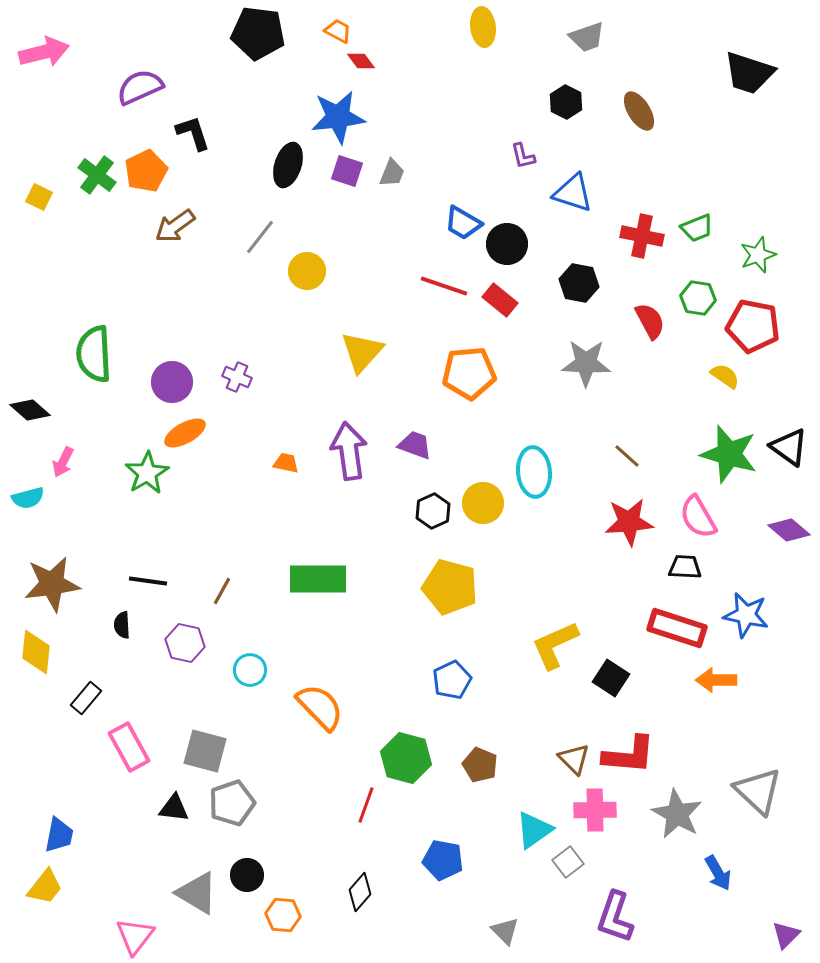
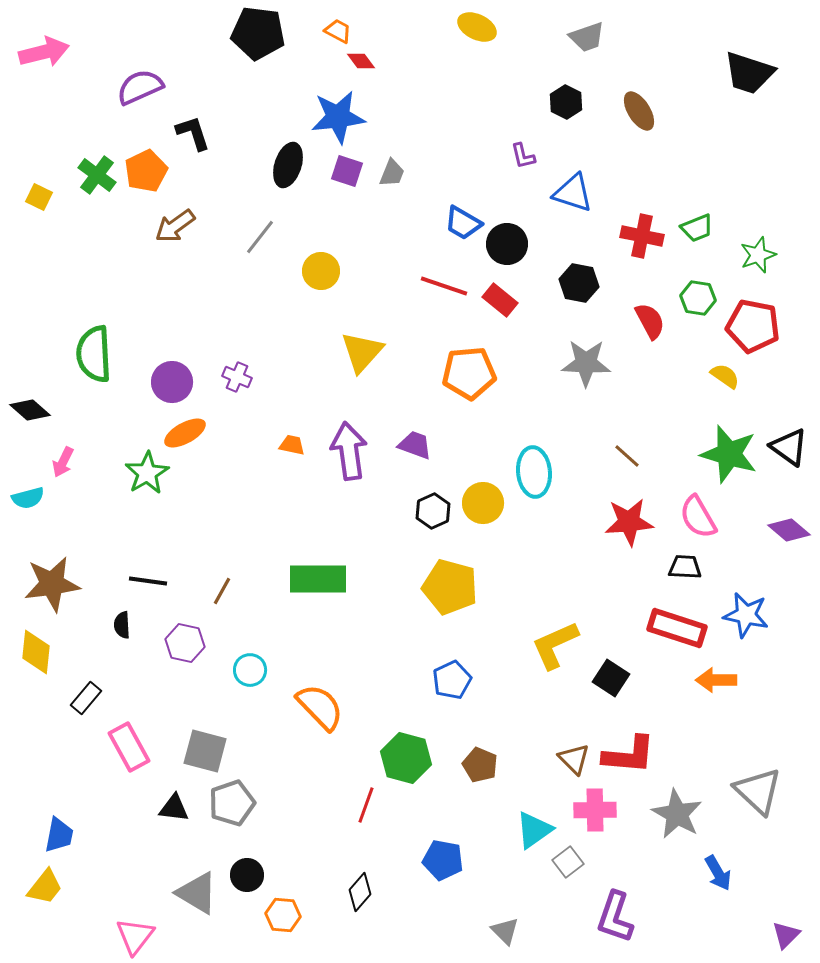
yellow ellipse at (483, 27): moved 6 px left; rotated 57 degrees counterclockwise
yellow circle at (307, 271): moved 14 px right
orange trapezoid at (286, 463): moved 6 px right, 18 px up
